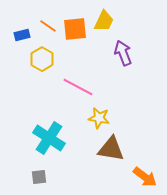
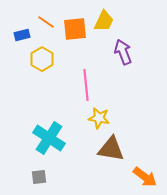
orange line: moved 2 px left, 4 px up
purple arrow: moved 1 px up
pink line: moved 8 px right, 2 px up; rotated 56 degrees clockwise
